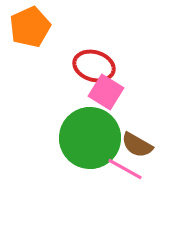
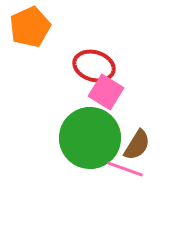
brown semicircle: rotated 88 degrees counterclockwise
pink line: rotated 9 degrees counterclockwise
